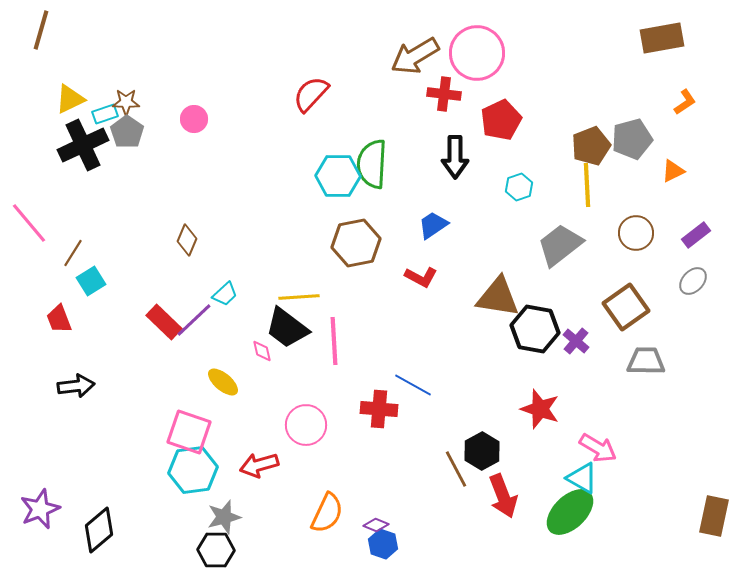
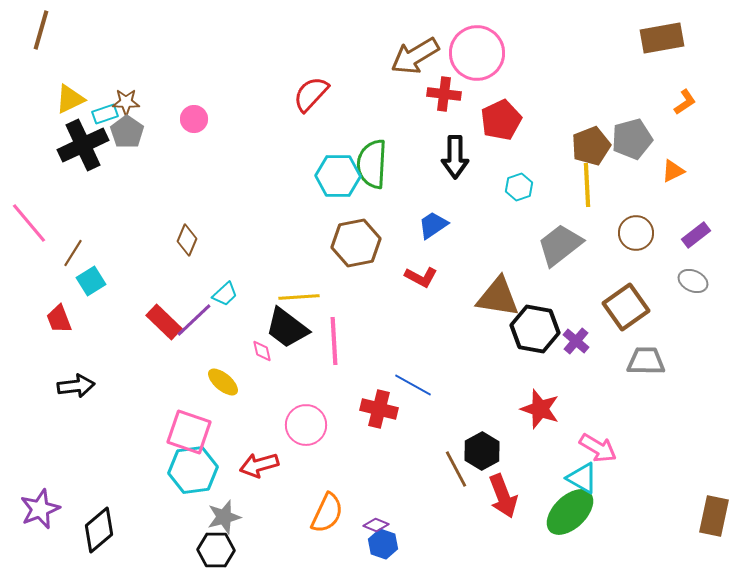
gray ellipse at (693, 281): rotated 72 degrees clockwise
red cross at (379, 409): rotated 9 degrees clockwise
